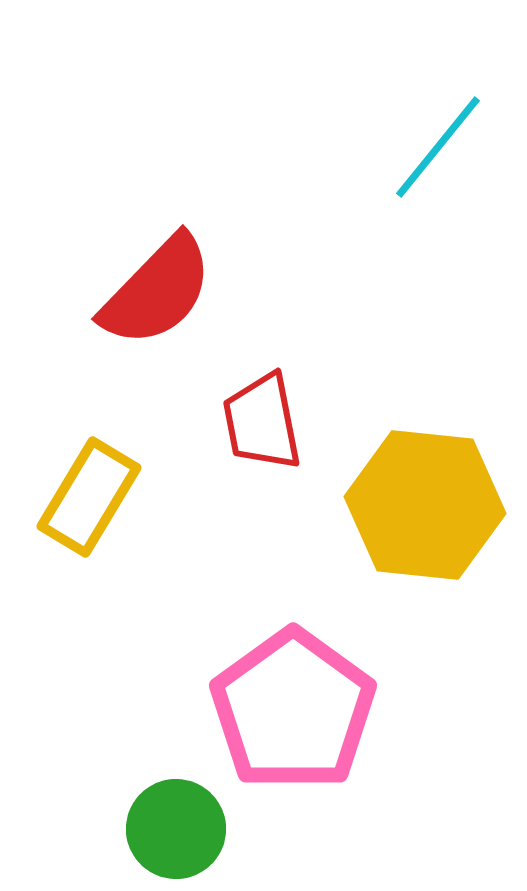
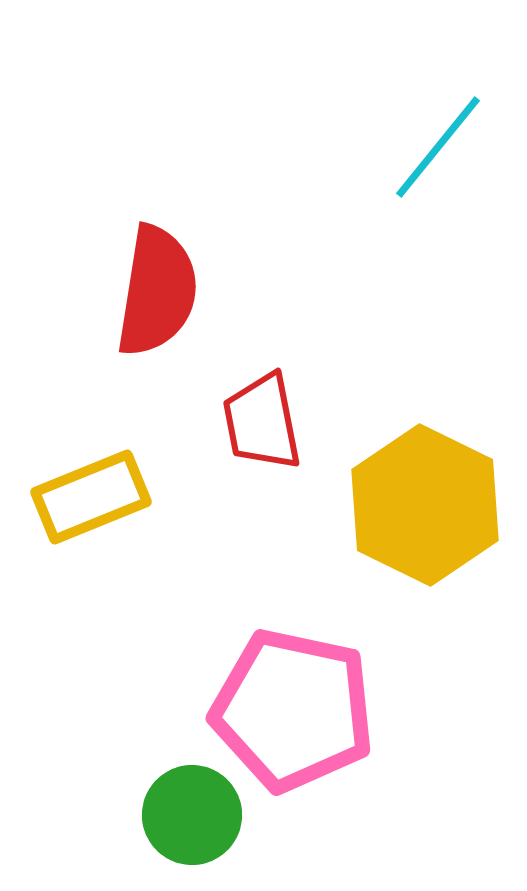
red semicircle: rotated 35 degrees counterclockwise
yellow rectangle: moved 2 px right; rotated 37 degrees clockwise
yellow hexagon: rotated 20 degrees clockwise
pink pentagon: rotated 24 degrees counterclockwise
green circle: moved 16 px right, 14 px up
